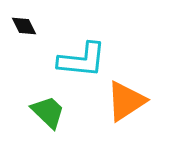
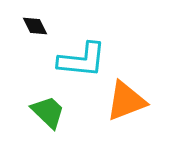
black diamond: moved 11 px right
orange triangle: rotated 12 degrees clockwise
